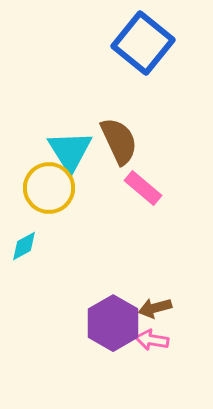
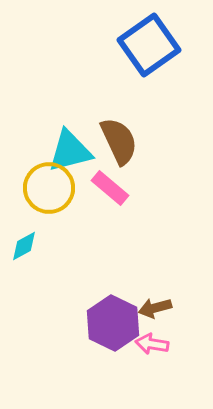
blue square: moved 6 px right, 2 px down; rotated 16 degrees clockwise
cyan triangle: rotated 48 degrees clockwise
pink rectangle: moved 33 px left
purple hexagon: rotated 4 degrees counterclockwise
pink arrow: moved 4 px down
